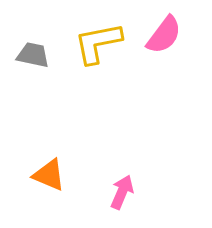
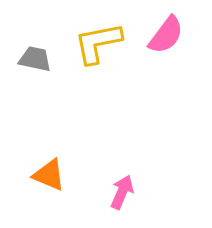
pink semicircle: moved 2 px right
gray trapezoid: moved 2 px right, 4 px down
